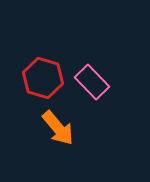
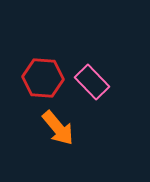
red hexagon: rotated 12 degrees counterclockwise
